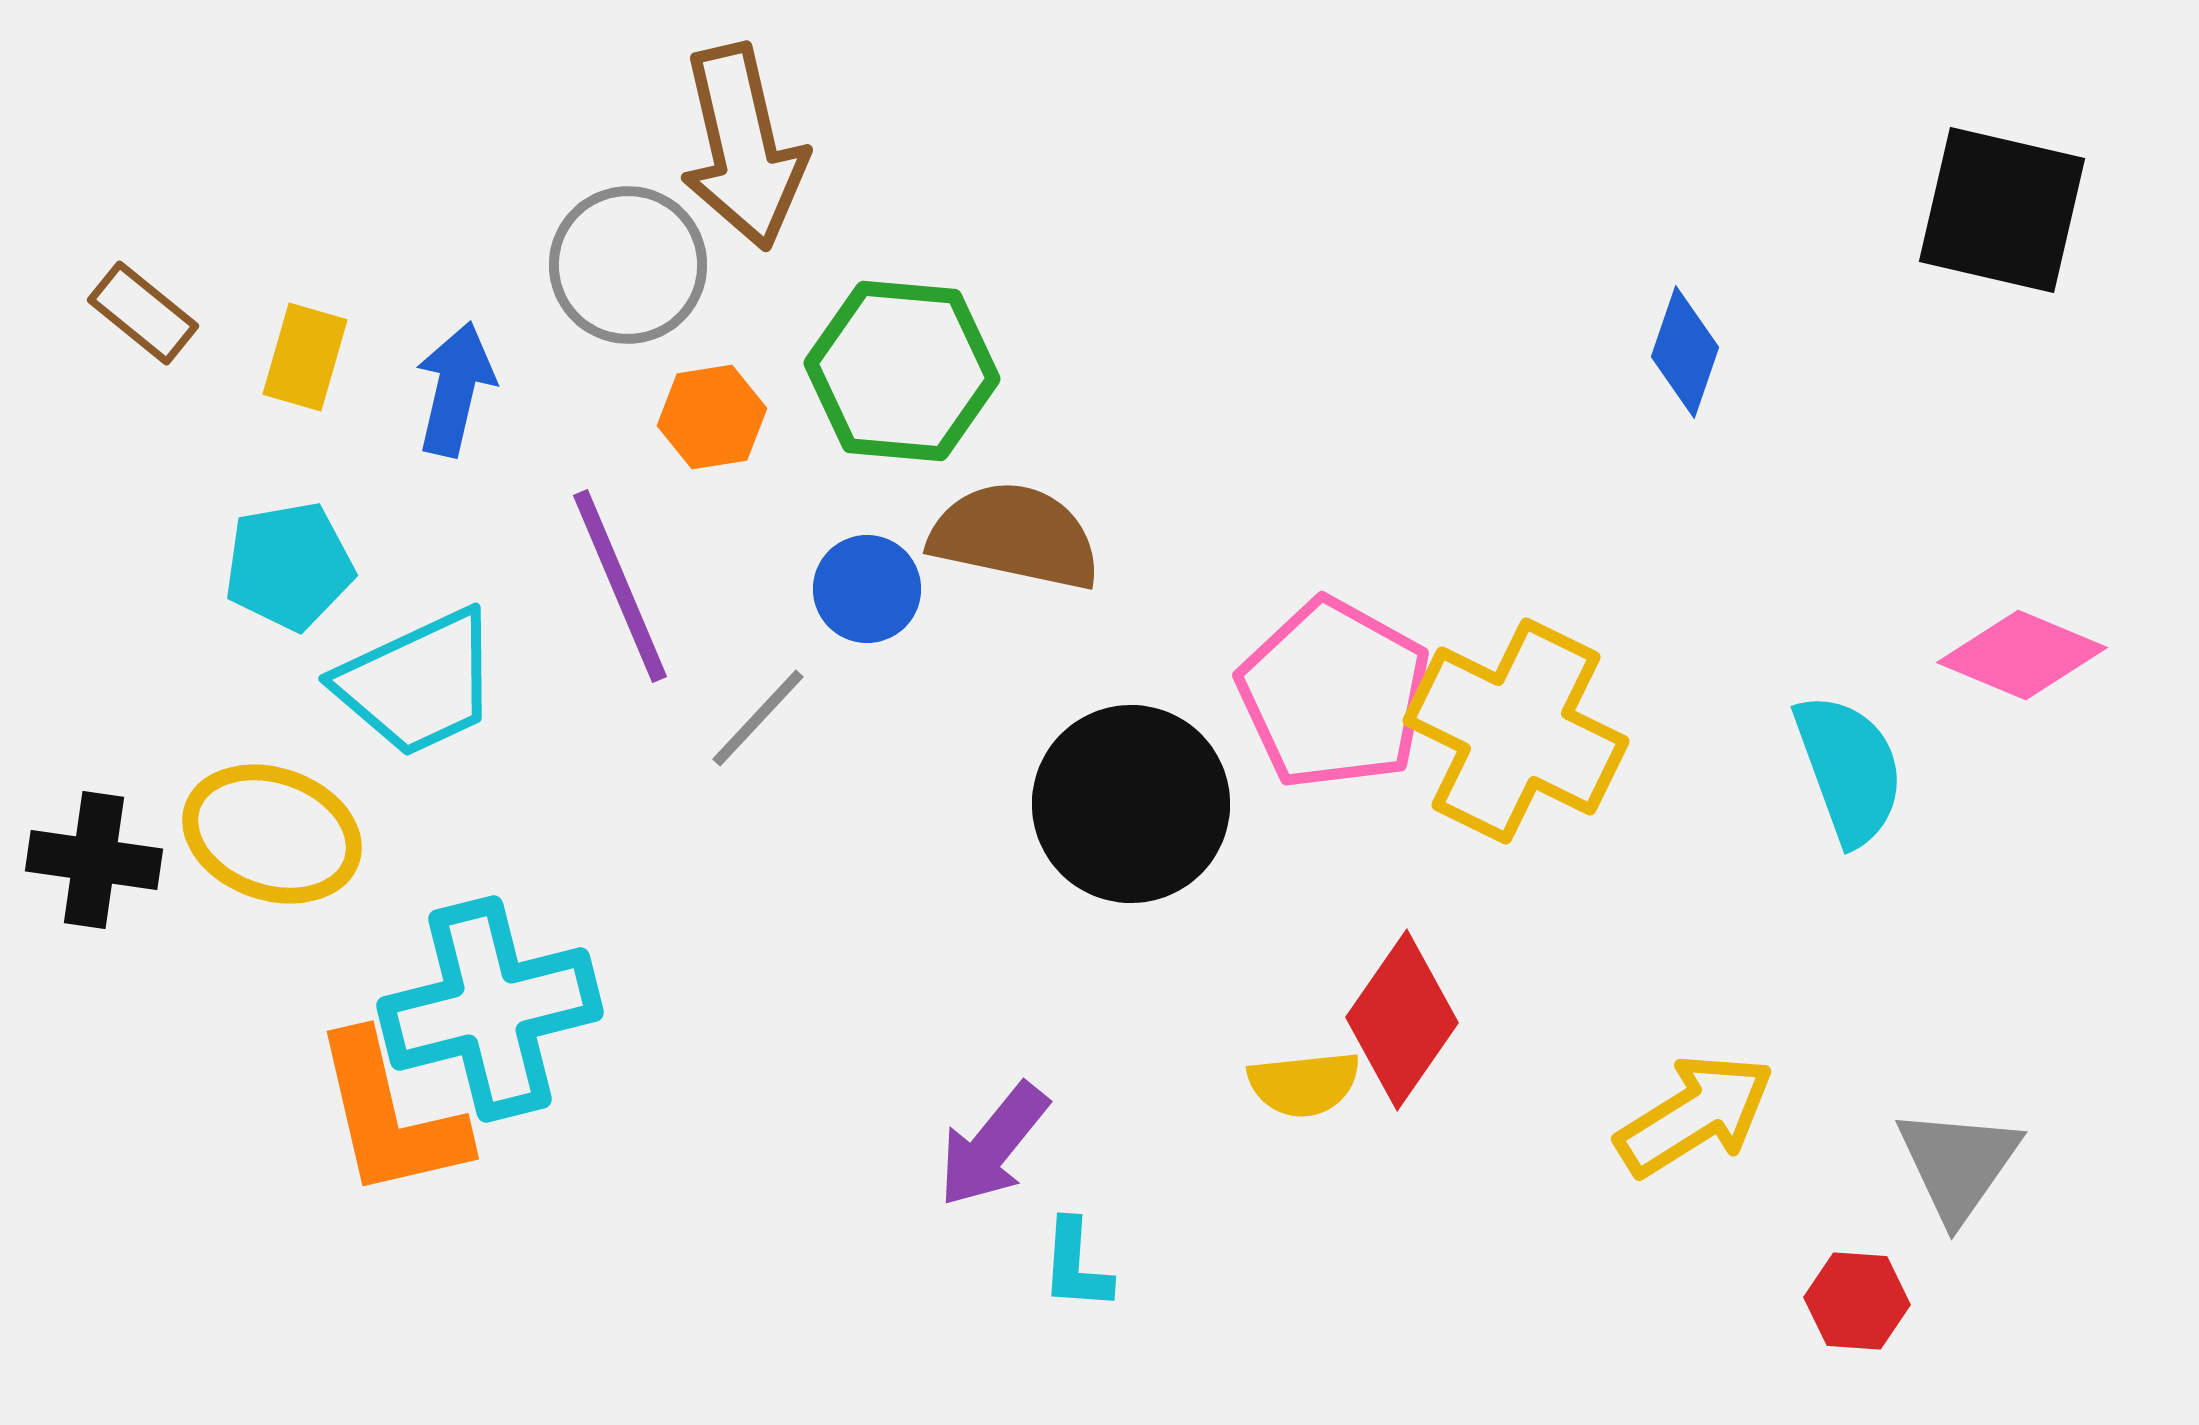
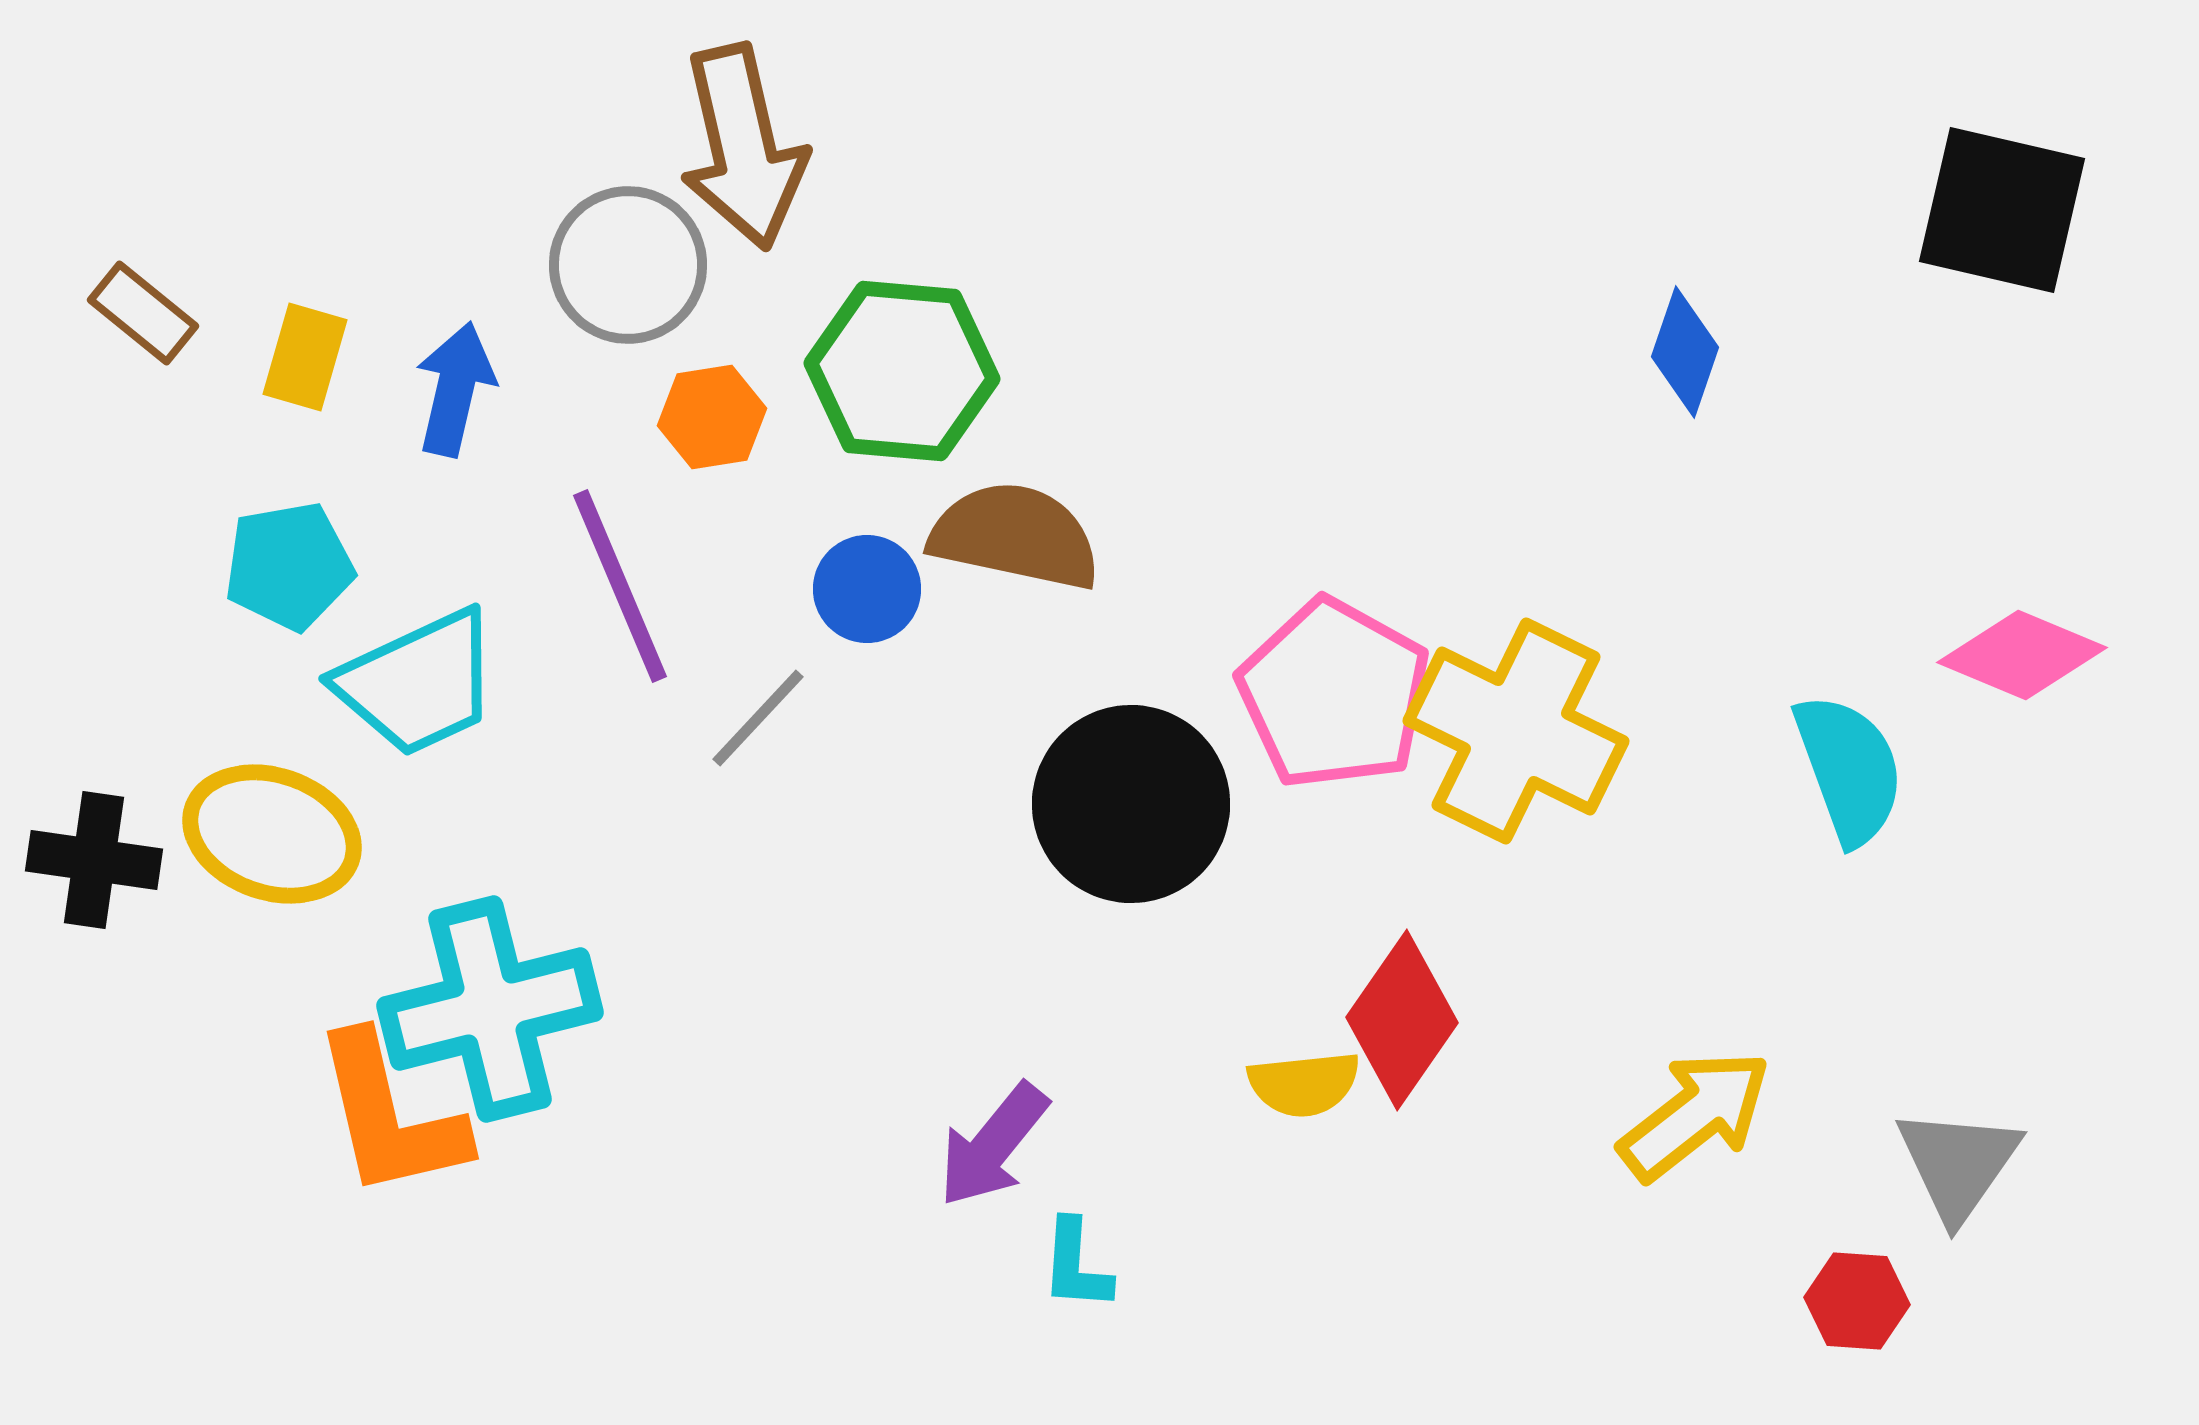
yellow arrow: rotated 6 degrees counterclockwise
